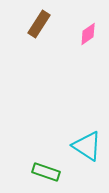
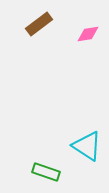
brown rectangle: rotated 20 degrees clockwise
pink diamond: rotated 25 degrees clockwise
